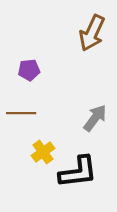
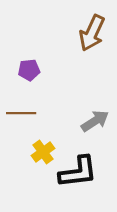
gray arrow: moved 3 px down; rotated 20 degrees clockwise
